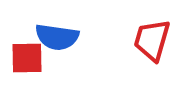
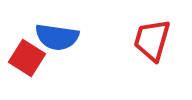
red square: rotated 33 degrees clockwise
